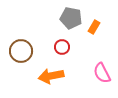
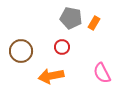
orange rectangle: moved 4 px up
